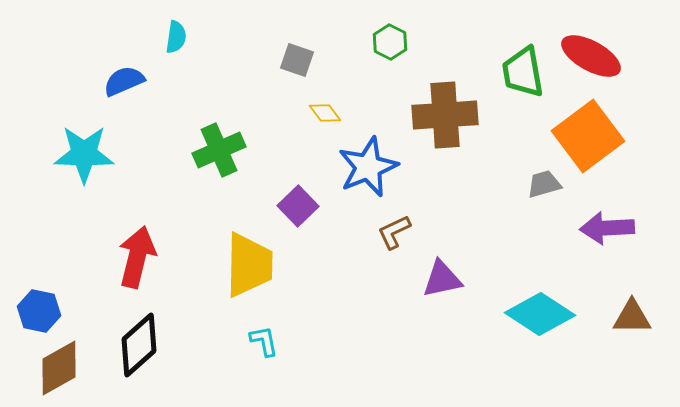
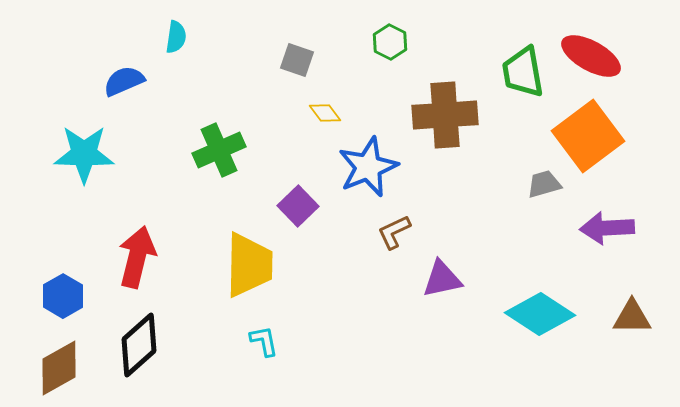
blue hexagon: moved 24 px right, 15 px up; rotated 18 degrees clockwise
